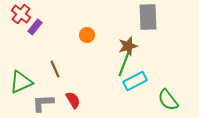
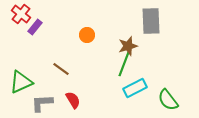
gray rectangle: moved 3 px right, 4 px down
brown line: moved 6 px right; rotated 30 degrees counterclockwise
cyan rectangle: moved 7 px down
gray L-shape: moved 1 px left
